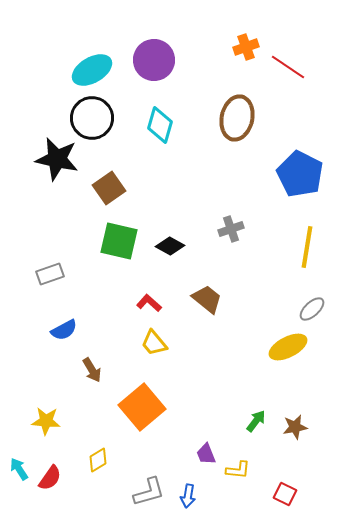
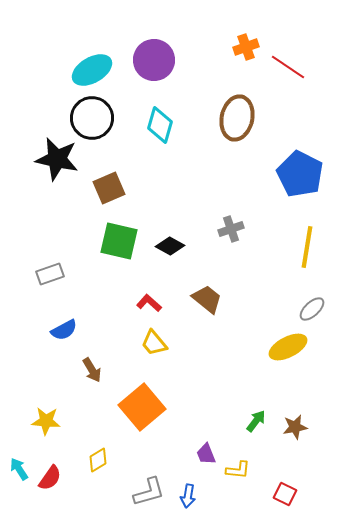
brown square: rotated 12 degrees clockwise
